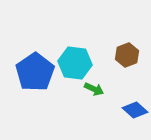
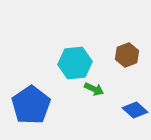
cyan hexagon: rotated 12 degrees counterclockwise
blue pentagon: moved 4 px left, 33 px down
